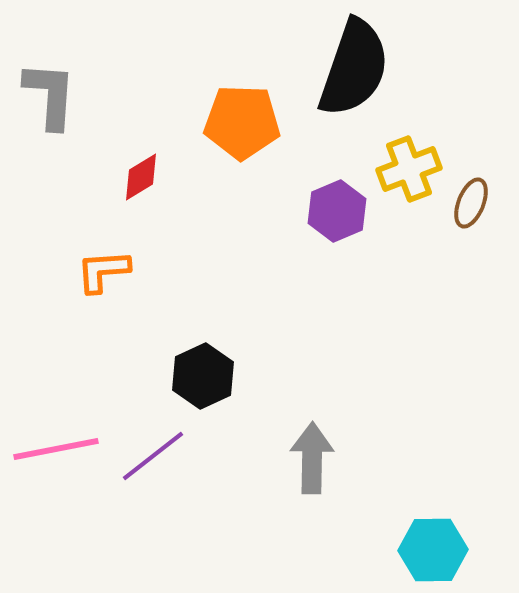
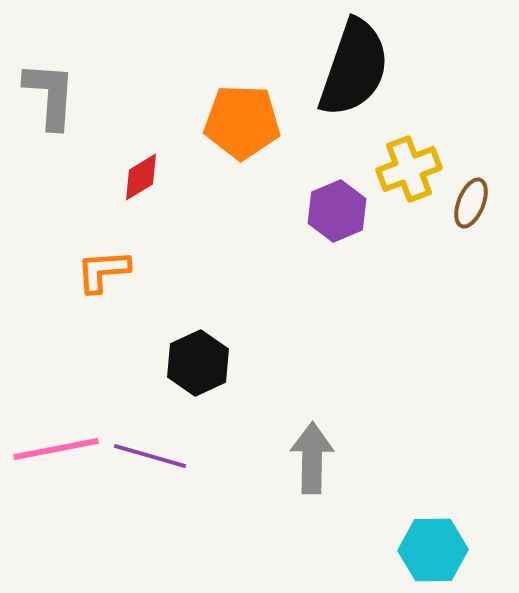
black hexagon: moved 5 px left, 13 px up
purple line: moved 3 px left; rotated 54 degrees clockwise
